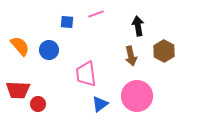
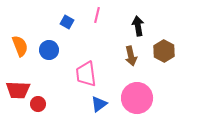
pink line: moved 1 px right, 1 px down; rotated 56 degrees counterclockwise
blue square: rotated 24 degrees clockwise
orange semicircle: rotated 20 degrees clockwise
pink circle: moved 2 px down
blue triangle: moved 1 px left
